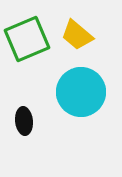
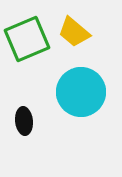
yellow trapezoid: moved 3 px left, 3 px up
